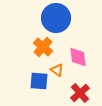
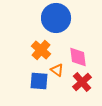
orange cross: moved 2 px left, 3 px down
red cross: moved 2 px right, 11 px up
